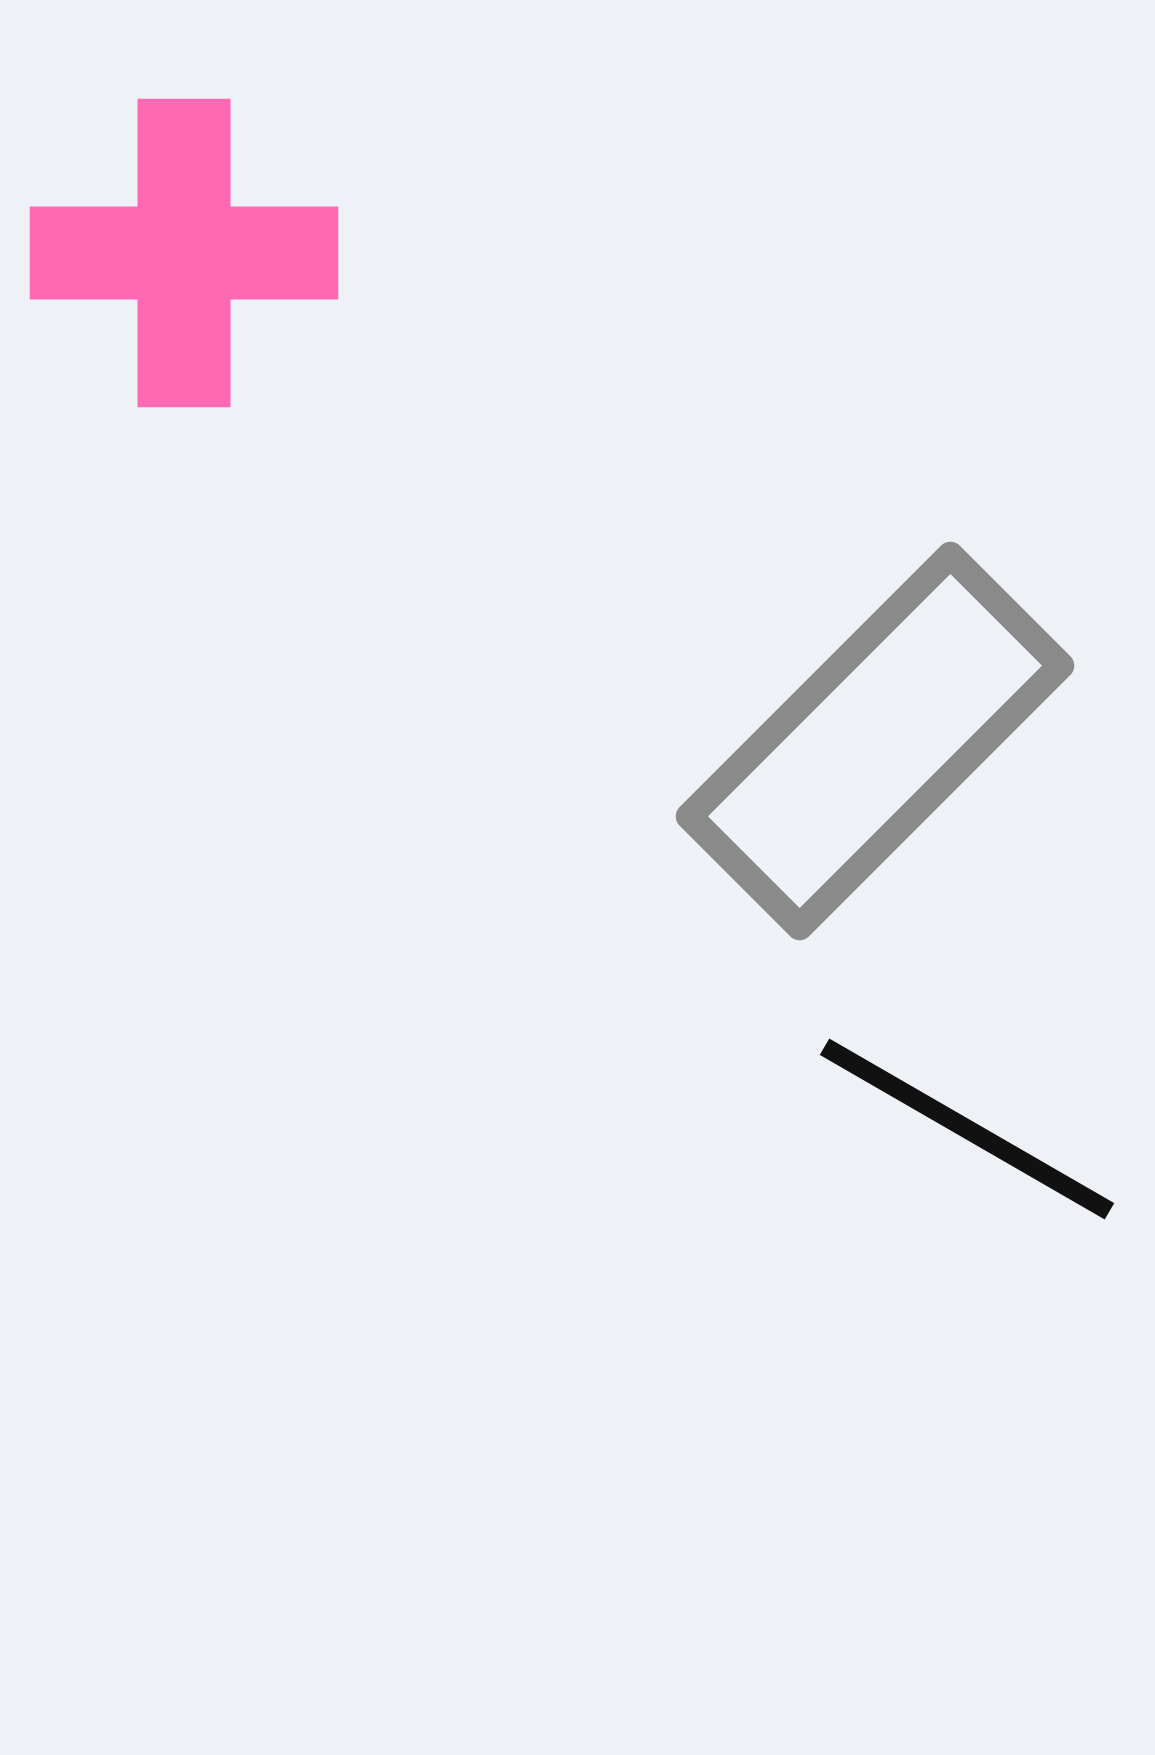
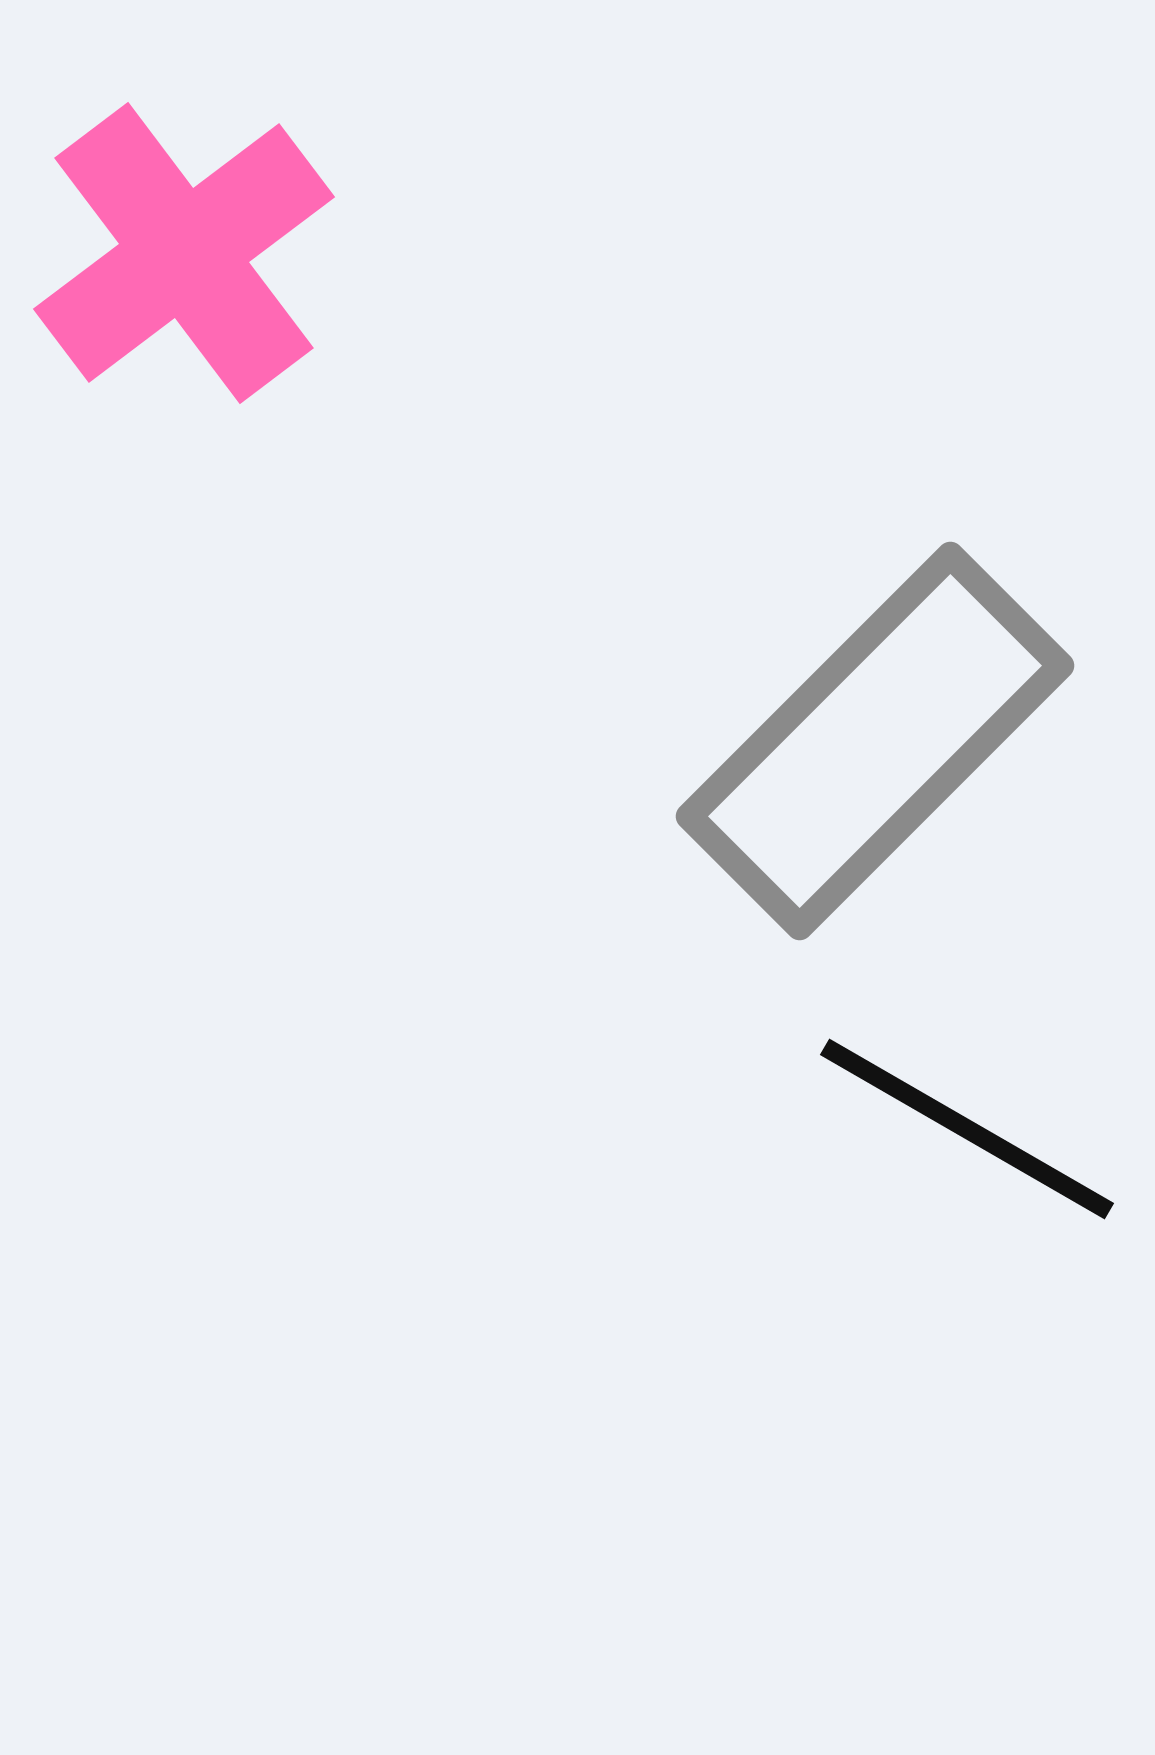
pink cross: rotated 37 degrees counterclockwise
